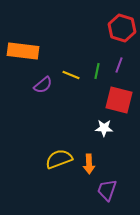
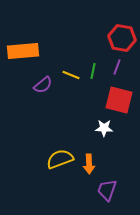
red hexagon: moved 10 px down; rotated 8 degrees counterclockwise
orange rectangle: rotated 12 degrees counterclockwise
purple line: moved 2 px left, 2 px down
green line: moved 4 px left
yellow semicircle: moved 1 px right
